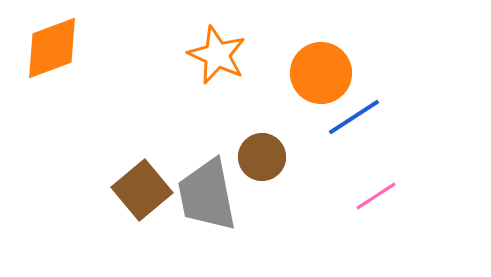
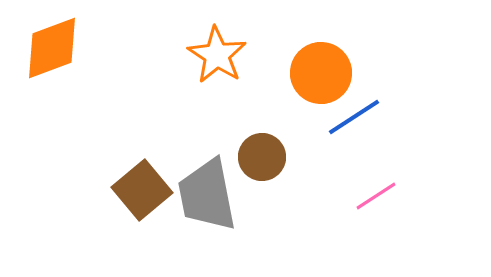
orange star: rotated 8 degrees clockwise
